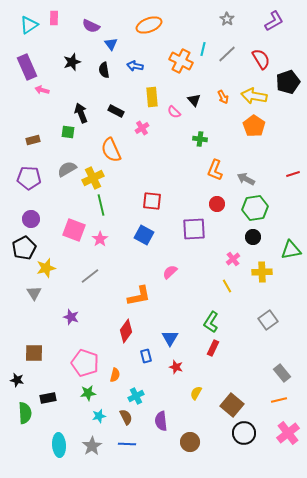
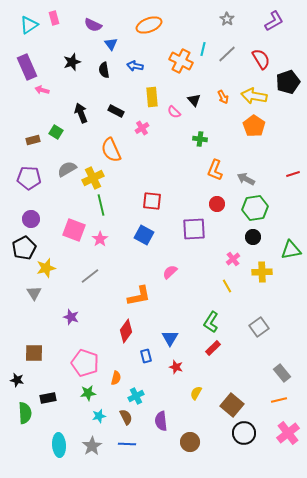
pink rectangle at (54, 18): rotated 16 degrees counterclockwise
purple semicircle at (91, 26): moved 2 px right, 1 px up
green square at (68, 132): moved 12 px left; rotated 24 degrees clockwise
gray square at (268, 320): moved 9 px left, 7 px down
red rectangle at (213, 348): rotated 21 degrees clockwise
orange semicircle at (115, 375): moved 1 px right, 3 px down
